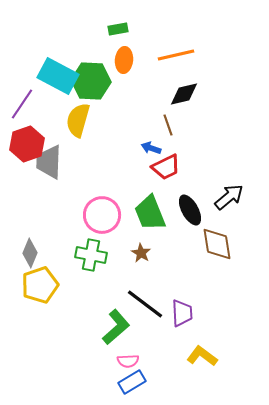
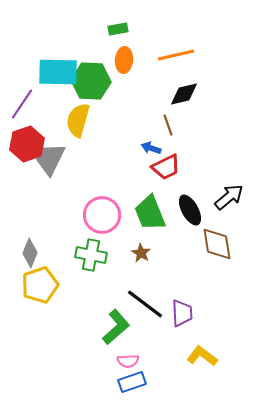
cyan rectangle: moved 4 px up; rotated 27 degrees counterclockwise
gray trapezoid: moved 1 px right, 3 px up; rotated 24 degrees clockwise
blue rectangle: rotated 12 degrees clockwise
